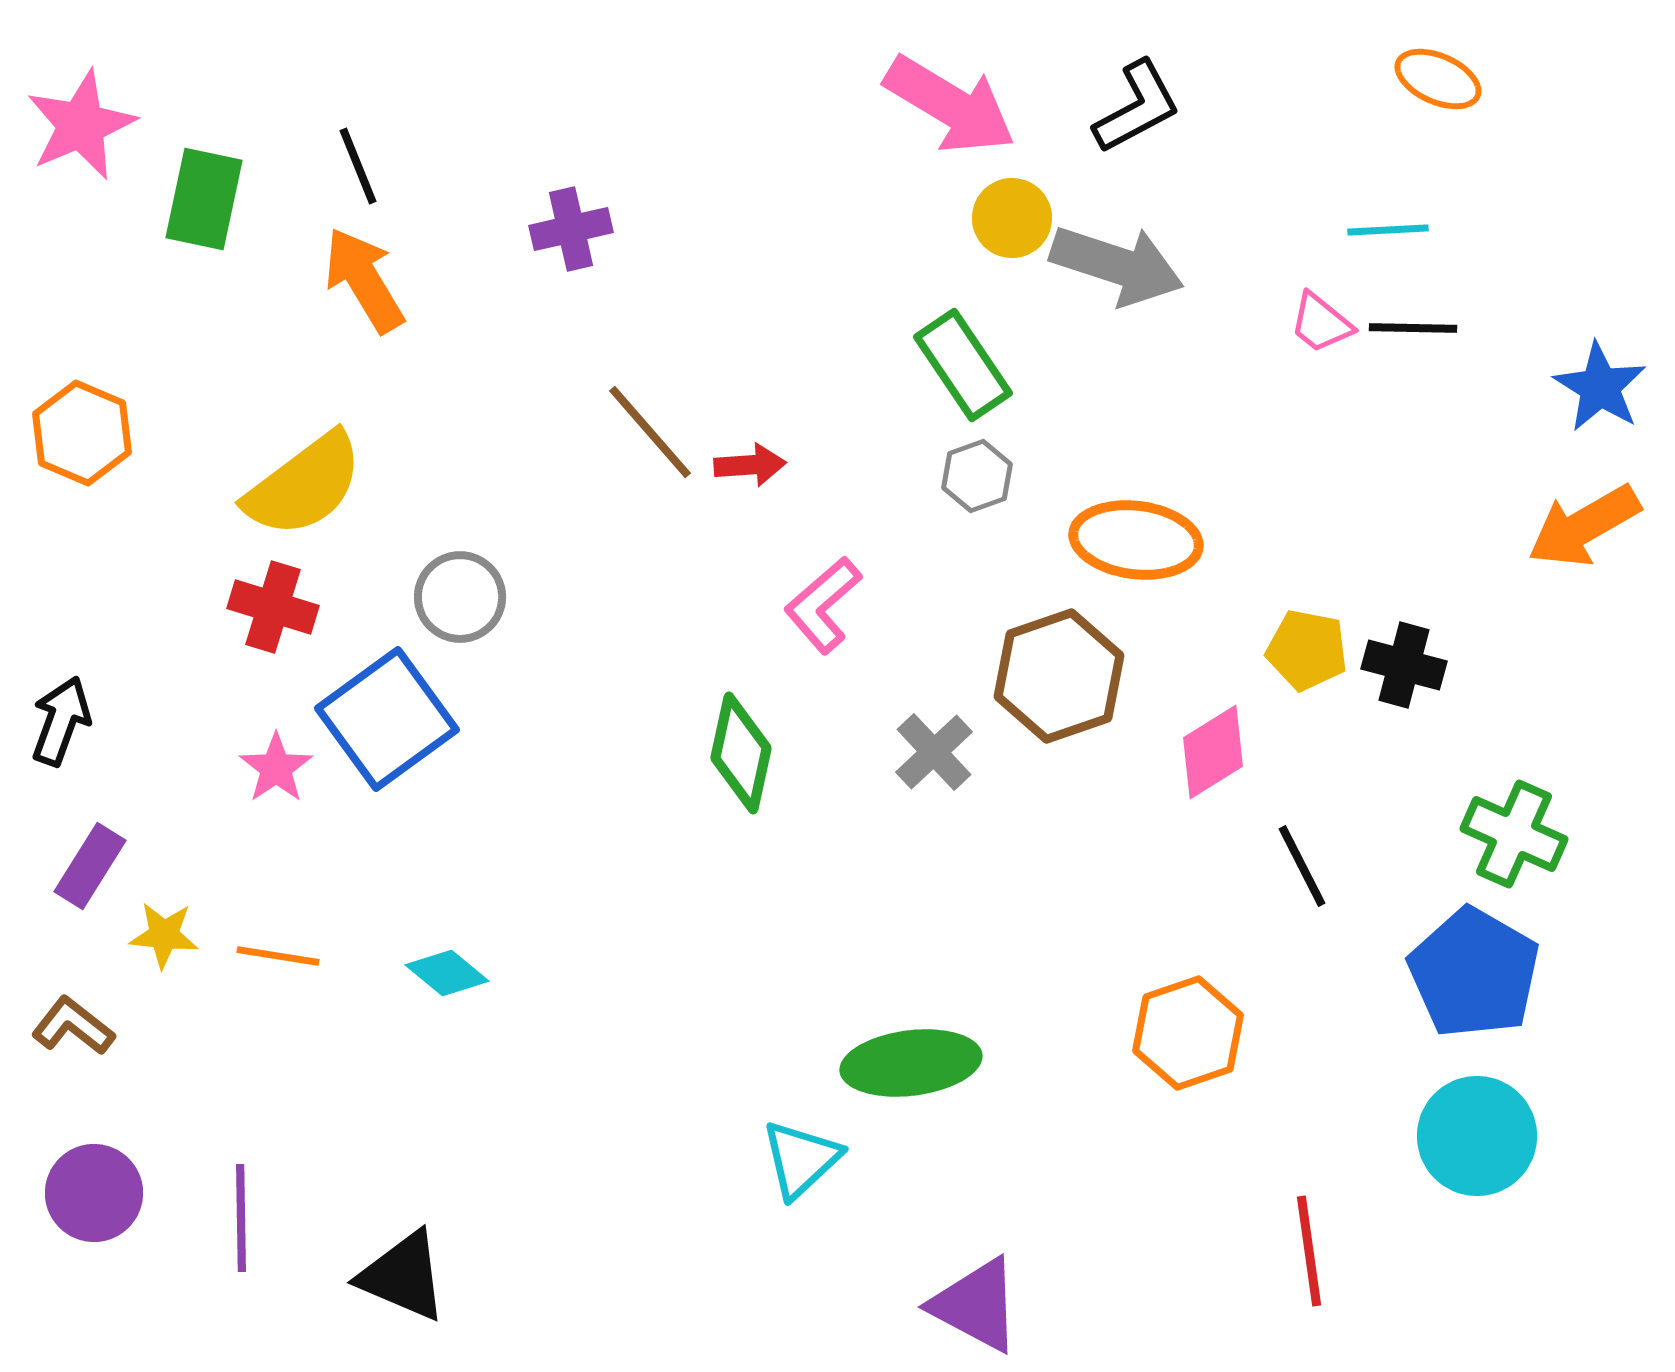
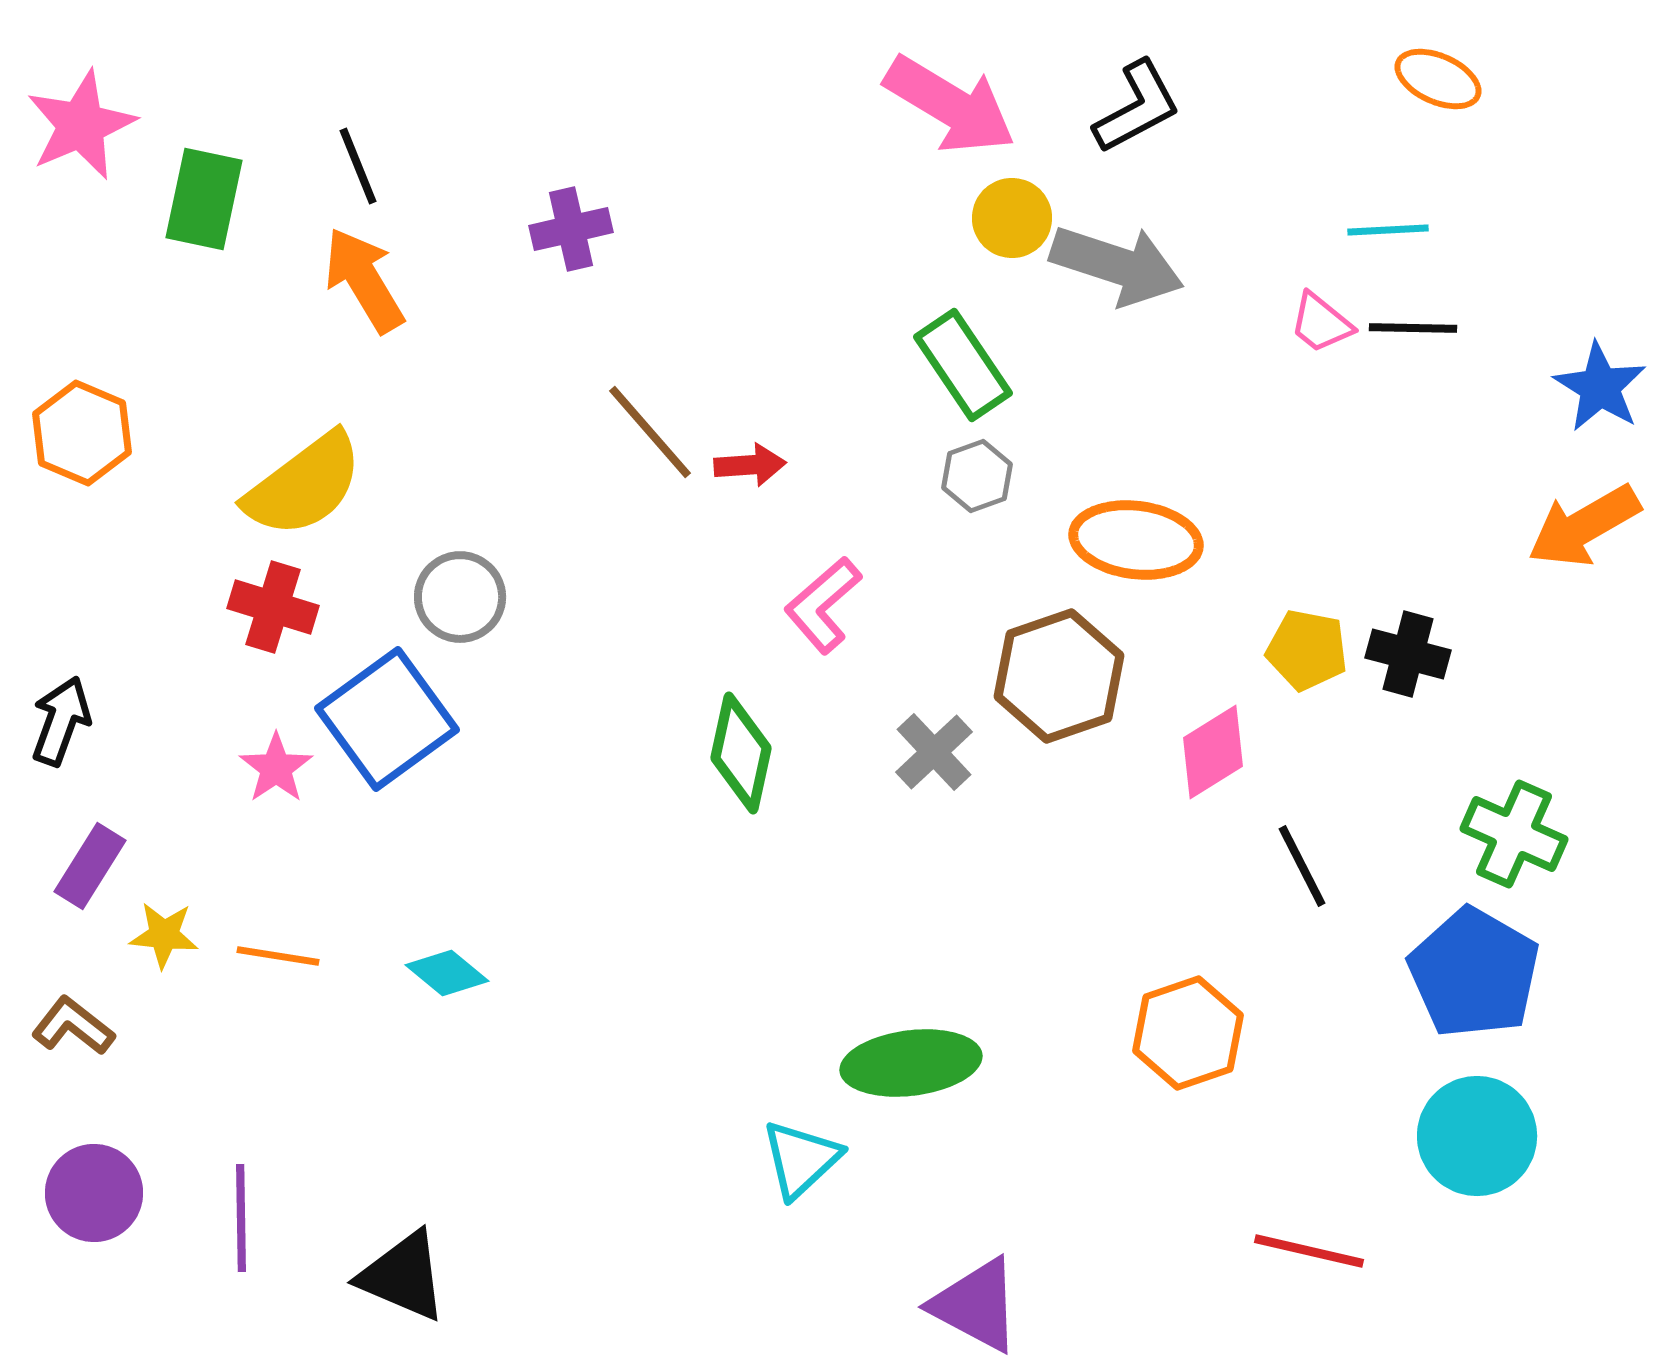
black cross at (1404, 665): moved 4 px right, 11 px up
red line at (1309, 1251): rotated 69 degrees counterclockwise
